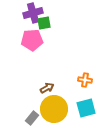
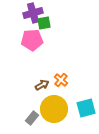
orange cross: moved 24 px left; rotated 32 degrees clockwise
brown arrow: moved 5 px left, 3 px up
